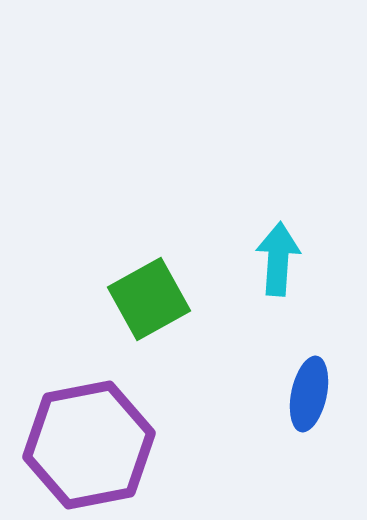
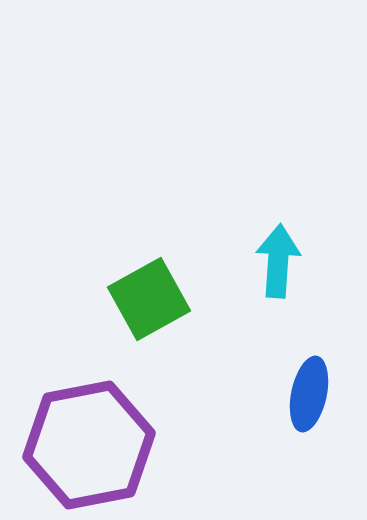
cyan arrow: moved 2 px down
